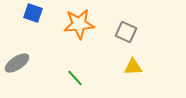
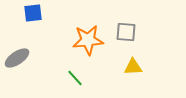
blue square: rotated 24 degrees counterclockwise
orange star: moved 9 px right, 16 px down
gray square: rotated 20 degrees counterclockwise
gray ellipse: moved 5 px up
